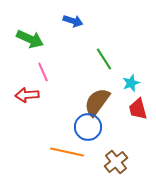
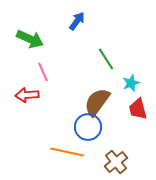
blue arrow: moved 4 px right; rotated 72 degrees counterclockwise
green line: moved 2 px right
